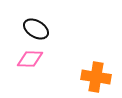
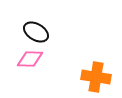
black ellipse: moved 3 px down
